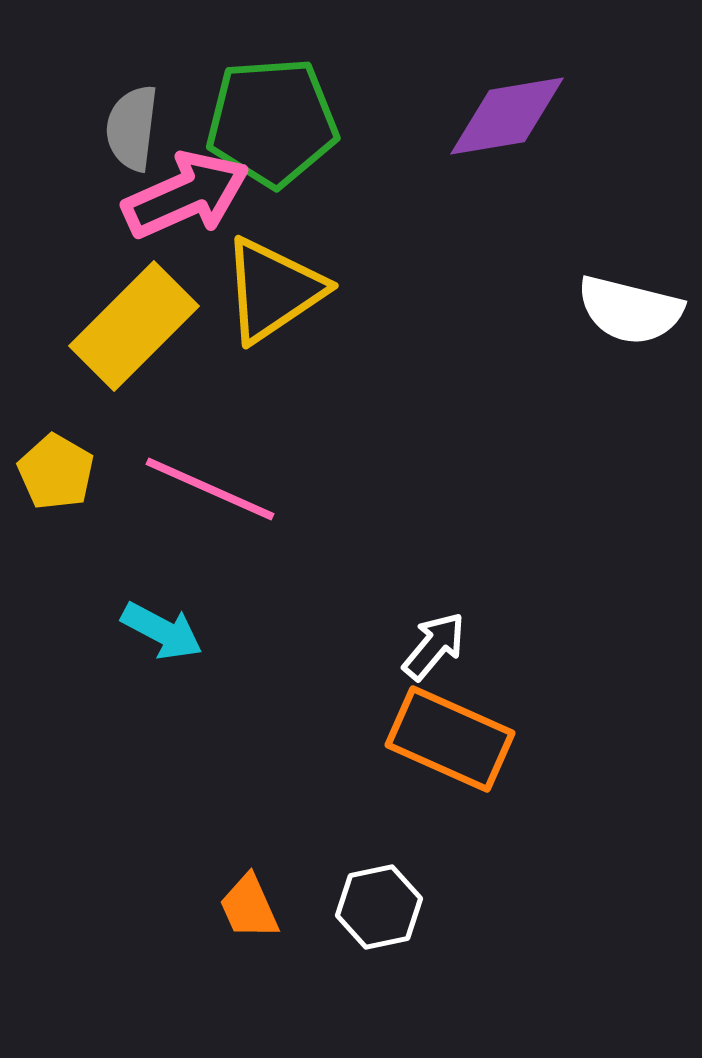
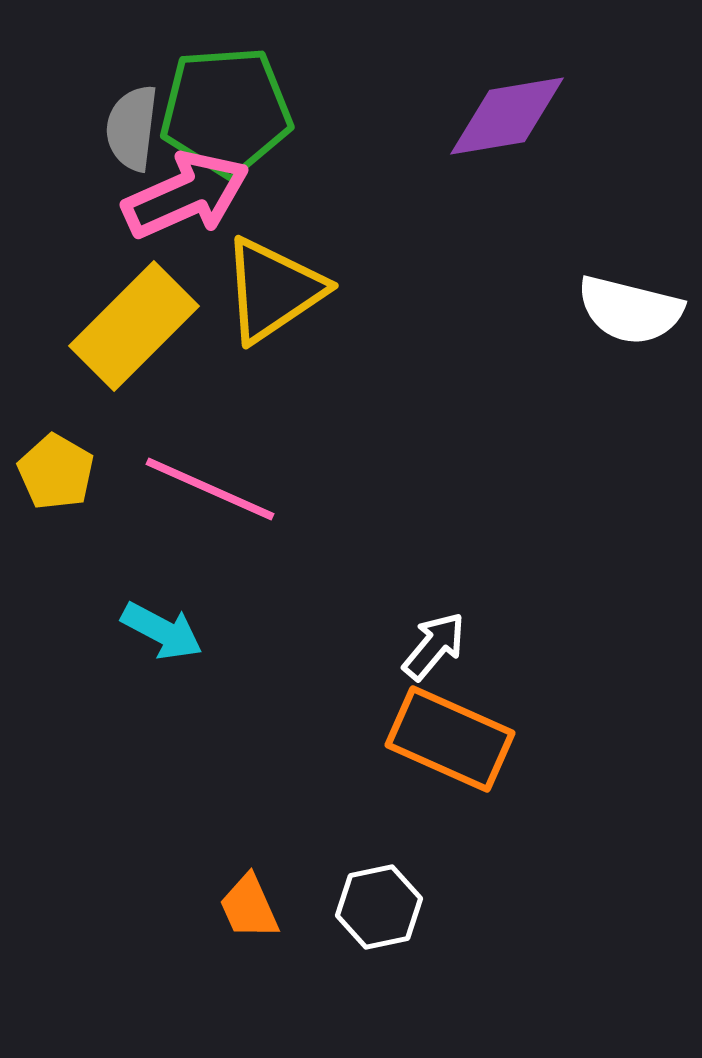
green pentagon: moved 46 px left, 11 px up
